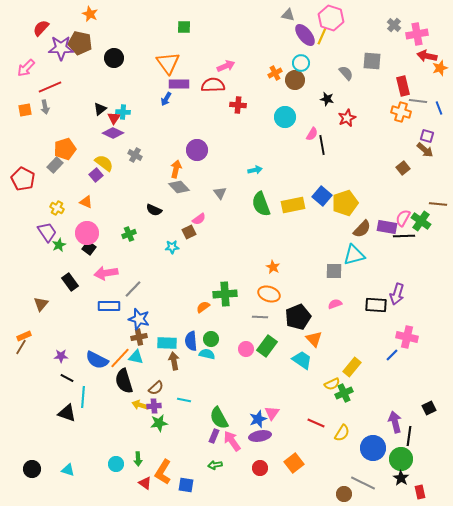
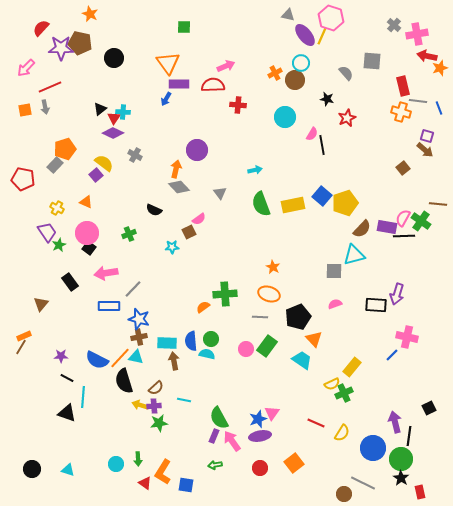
red pentagon at (23, 179): rotated 15 degrees counterclockwise
